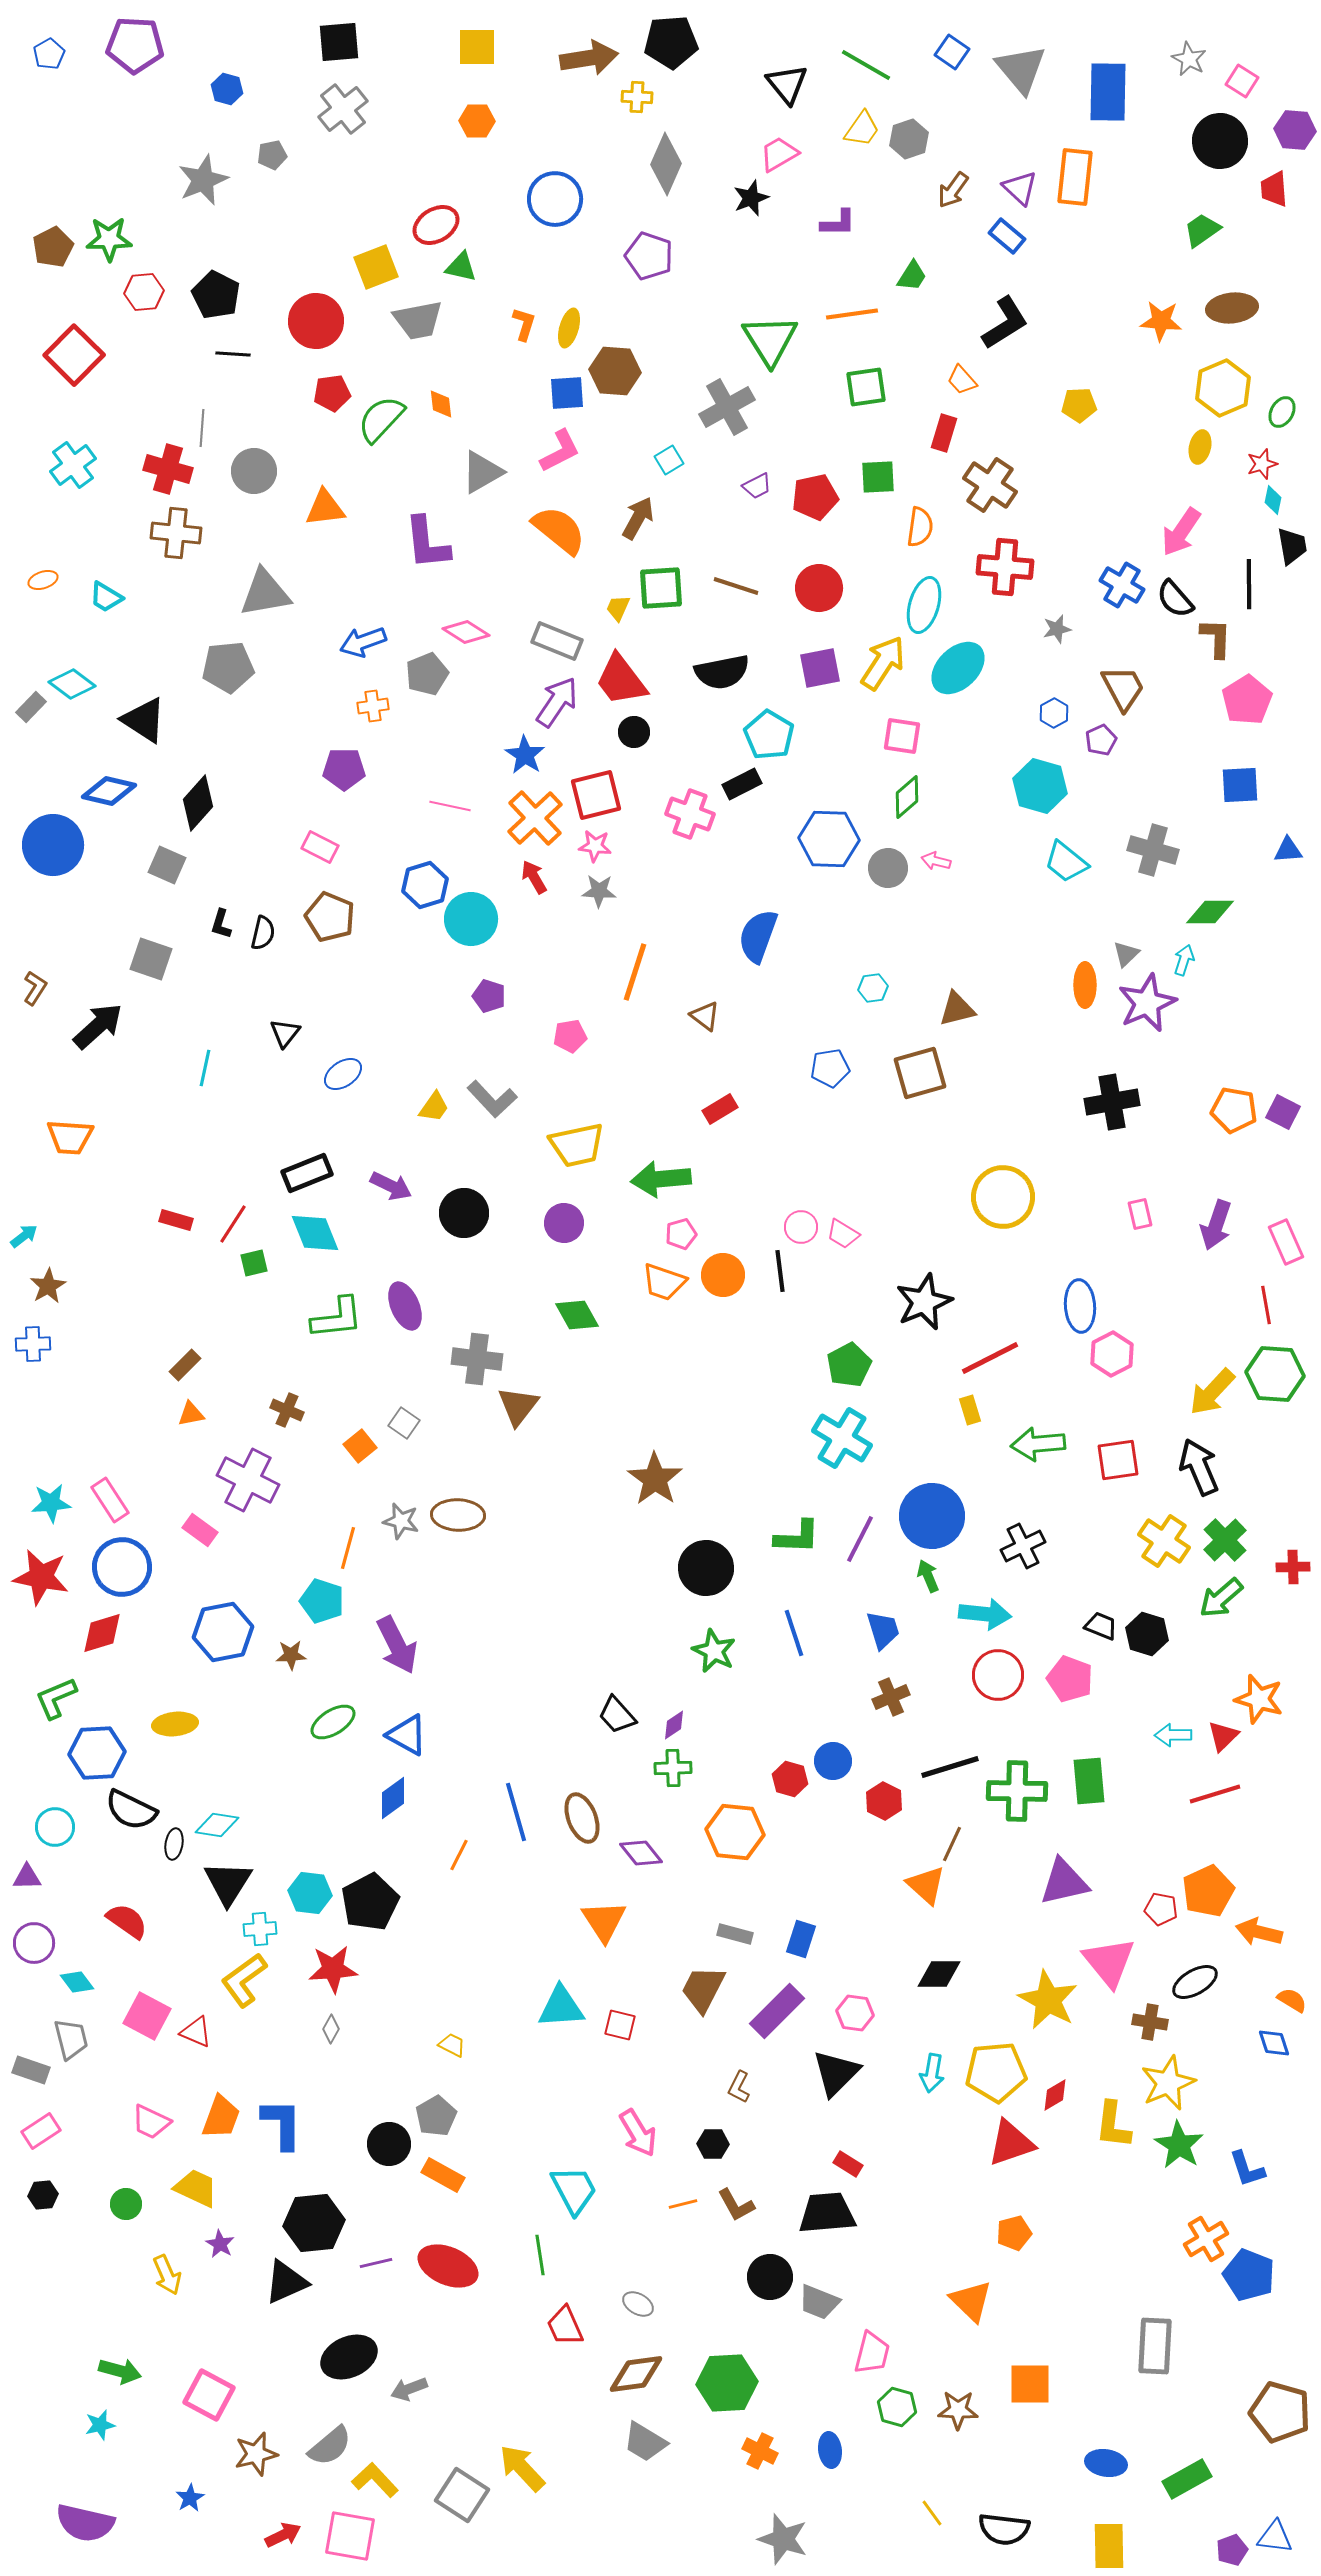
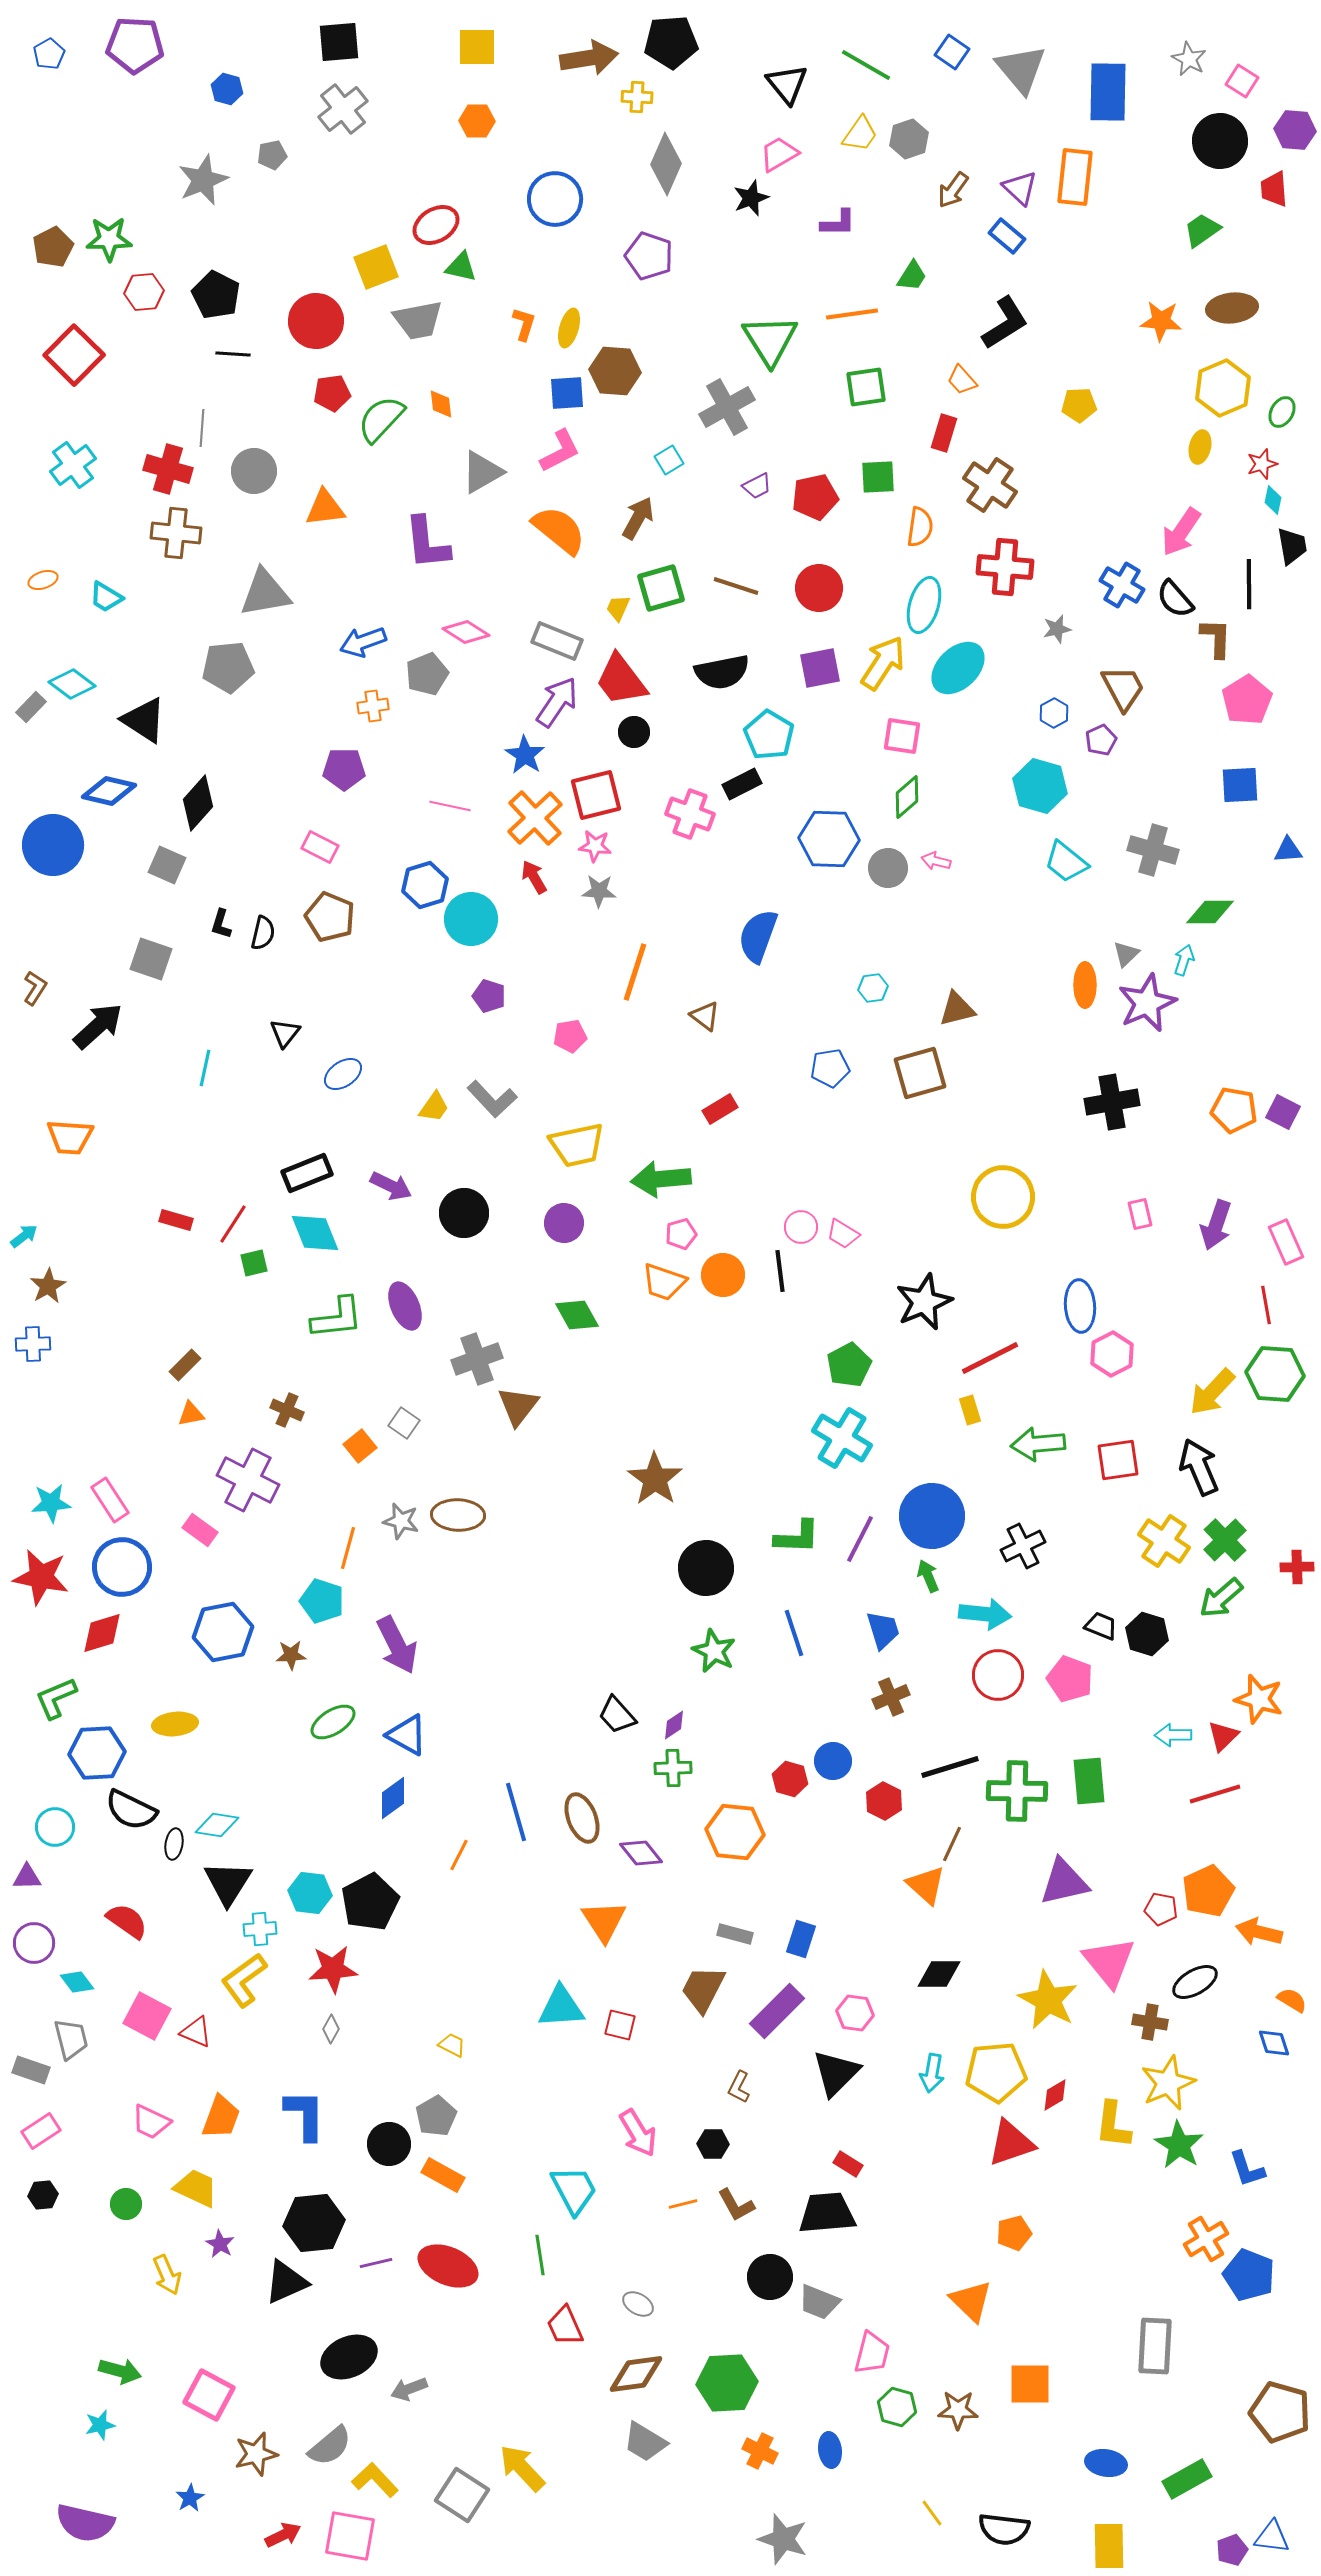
yellow trapezoid at (862, 129): moved 2 px left, 5 px down
green square at (661, 588): rotated 12 degrees counterclockwise
gray cross at (477, 1359): rotated 27 degrees counterclockwise
red cross at (1293, 1567): moved 4 px right
blue L-shape at (282, 2124): moved 23 px right, 9 px up
blue triangle at (1275, 2537): moved 3 px left
